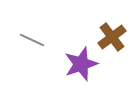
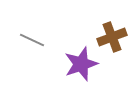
brown cross: rotated 16 degrees clockwise
